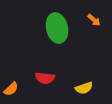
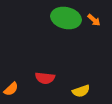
green ellipse: moved 9 px right, 10 px up; rotated 64 degrees counterclockwise
yellow semicircle: moved 3 px left, 3 px down
